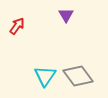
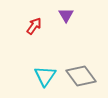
red arrow: moved 17 px right
gray diamond: moved 3 px right
